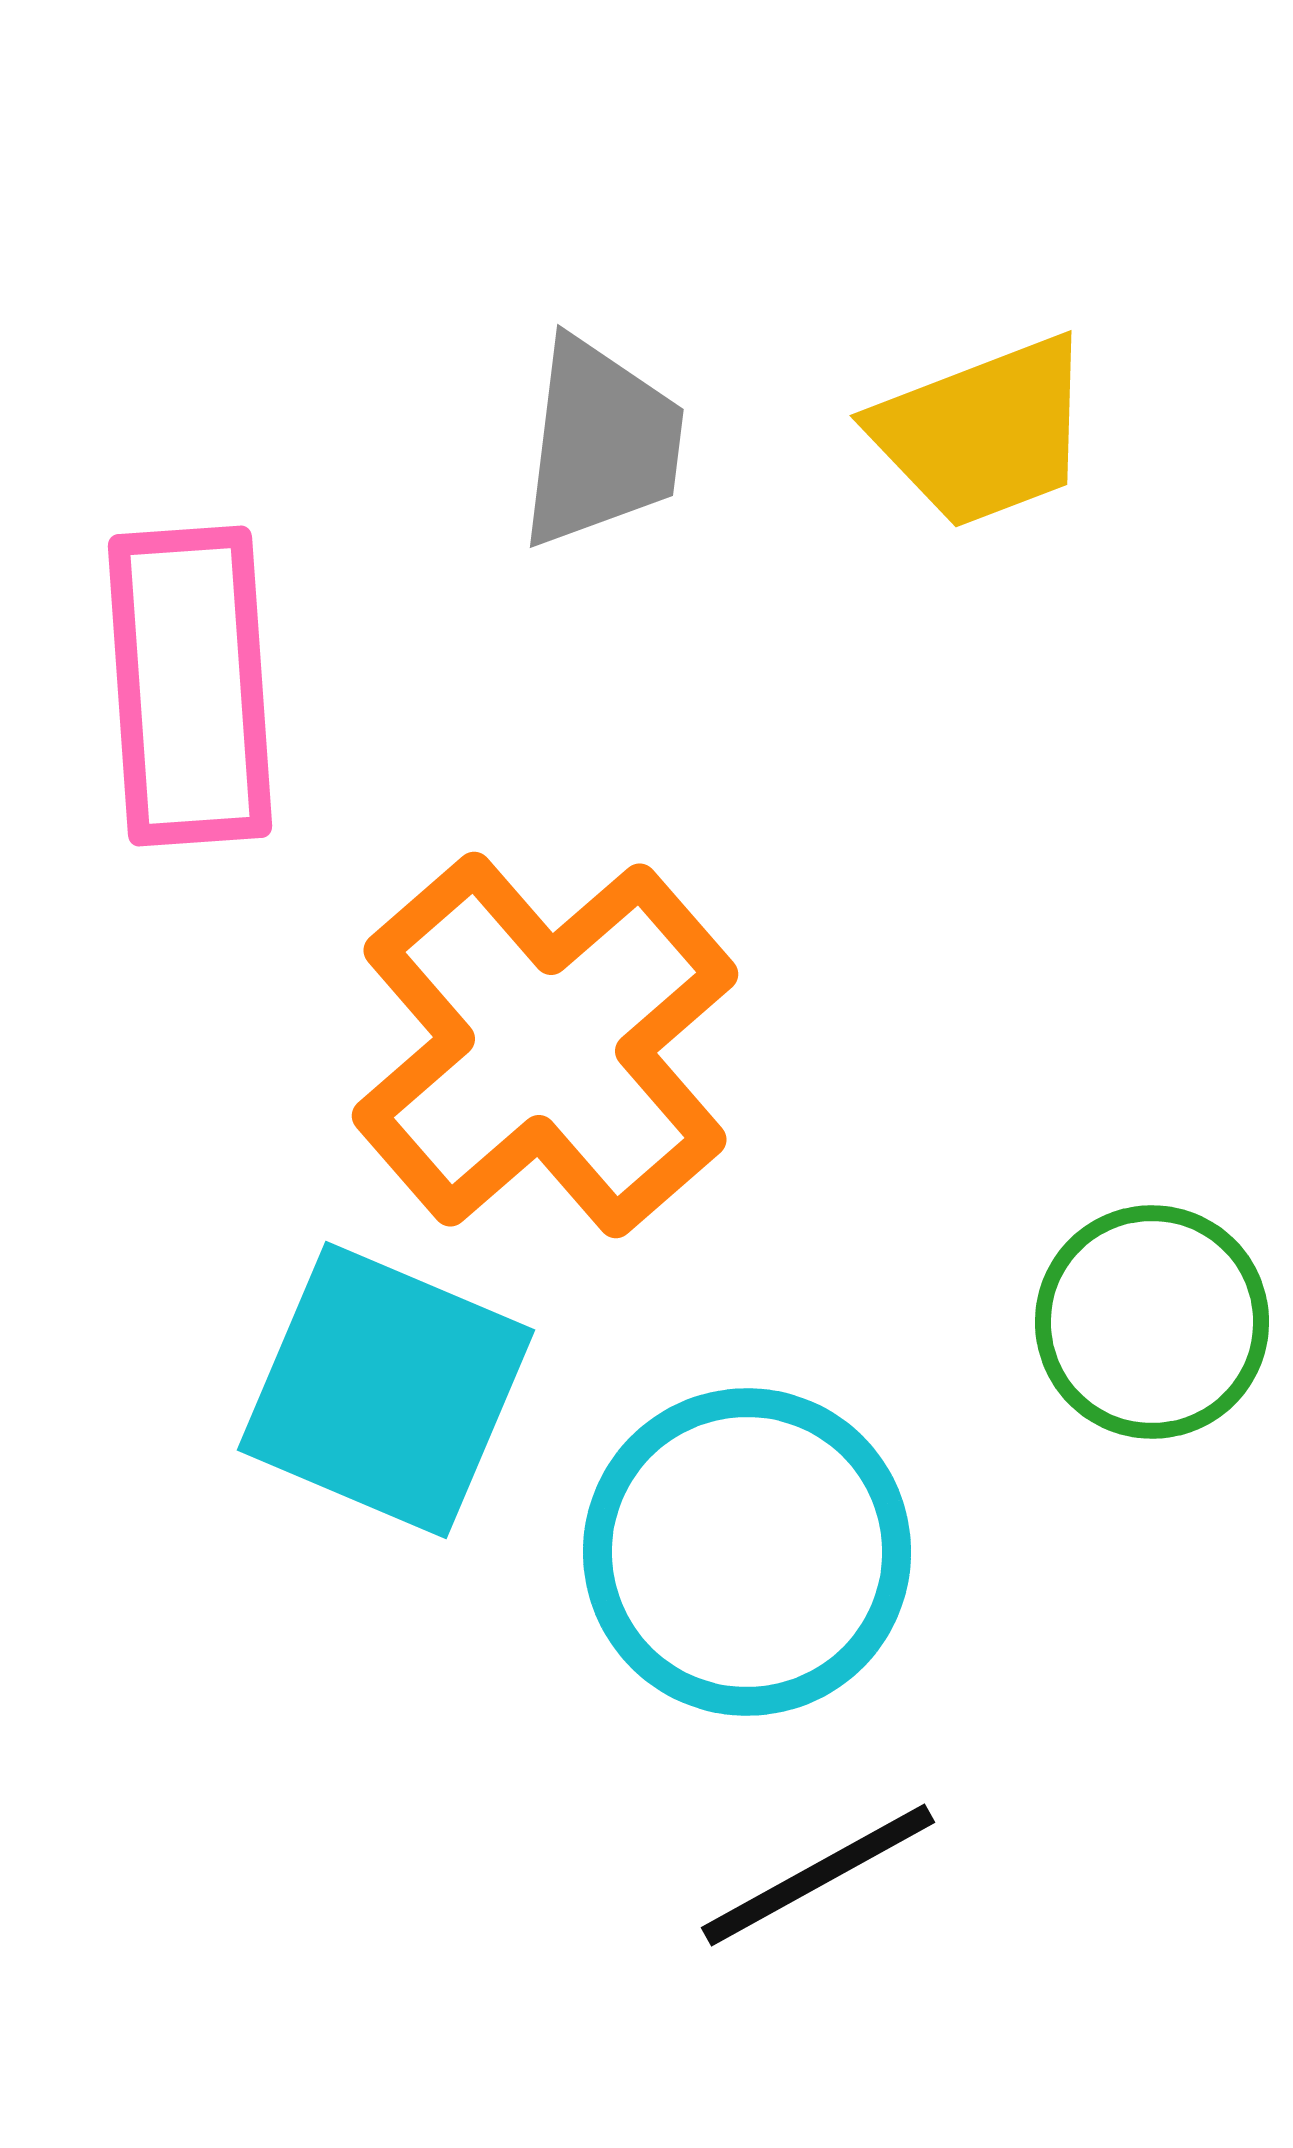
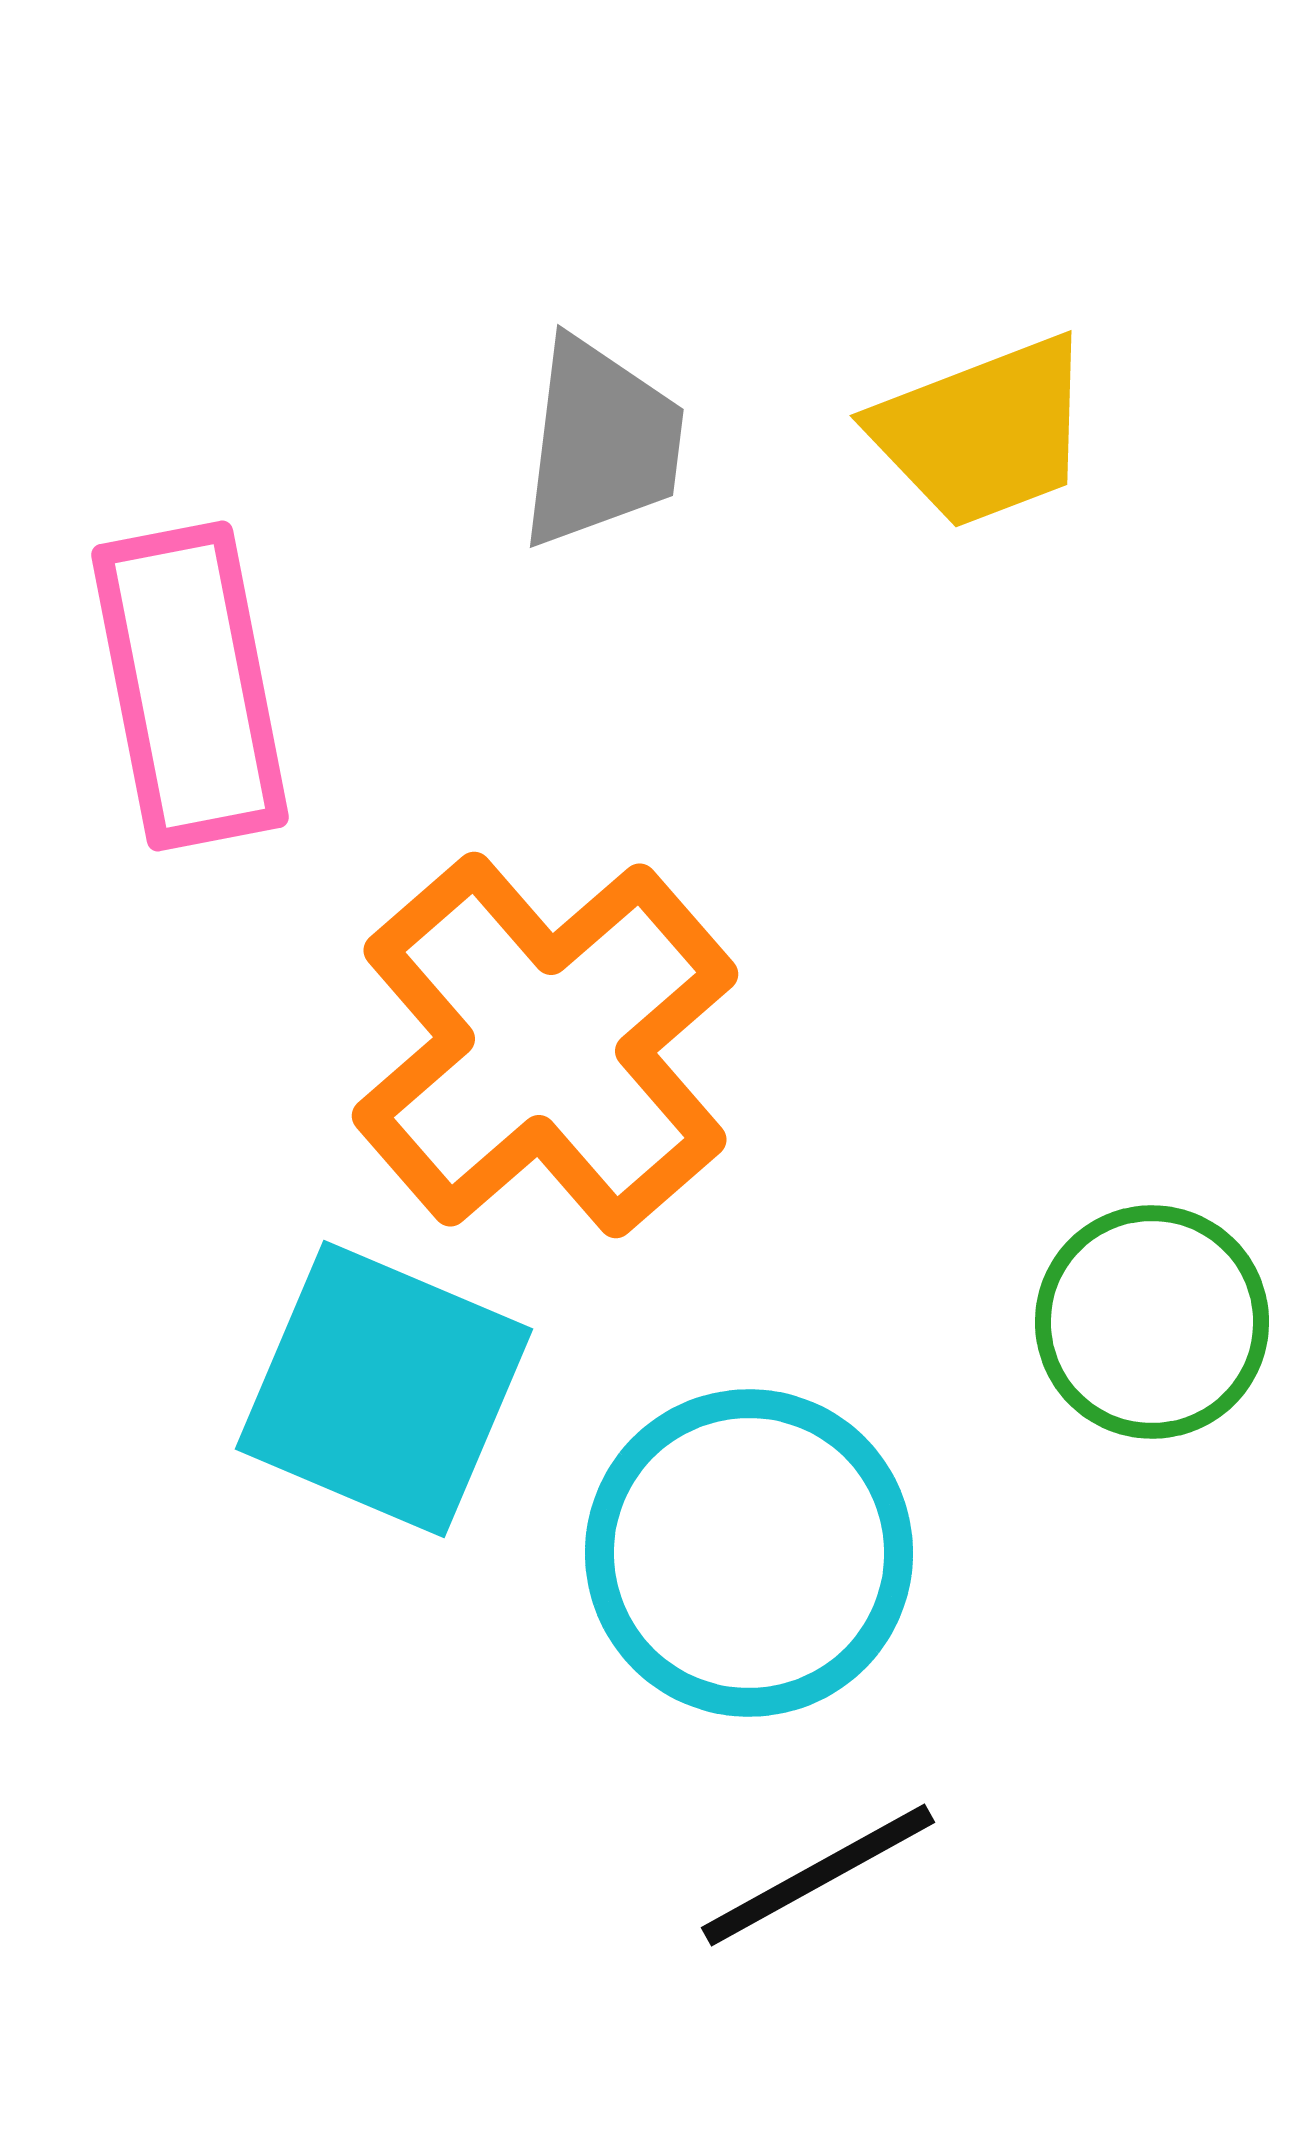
pink rectangle: rotated 7 degrees counterclockwise
cyan square: moved 2 px left, 1 px up
cyan circle: moved 2 px right, 1 px down
